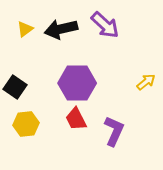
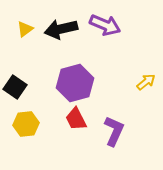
purple arrow: rotated 20 degrees counterclockwise
purple hexagon: moved 2 px left; rotated 15 degrees counterclockwise
